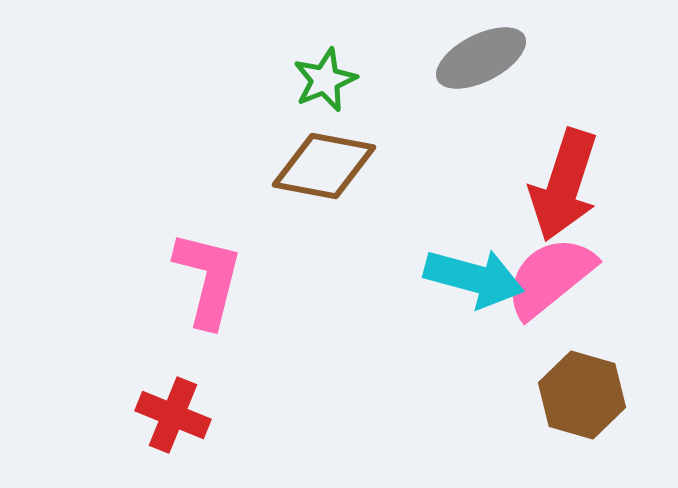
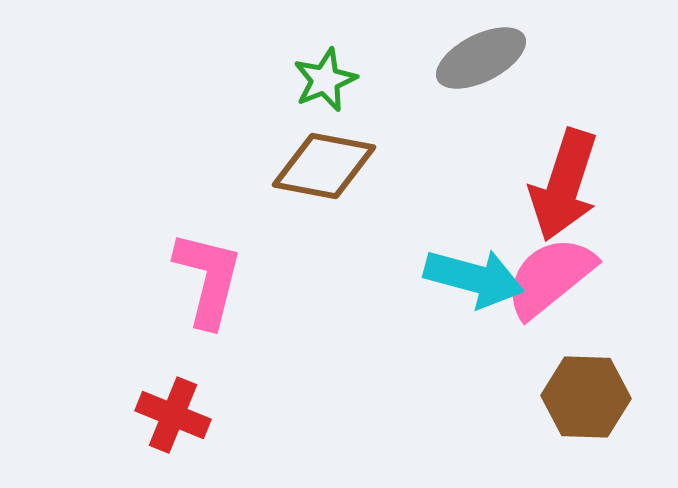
brown hexagon: moved 4 px right, 2 px down; rotated 14 degrees counterclockwise
